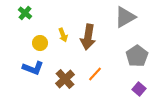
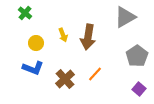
yellow circle: moved 4 px left
